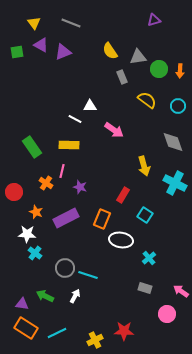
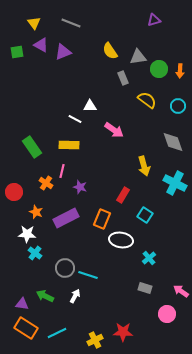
gray rectangle at (122, 77): moved 1 px right, 1 px down
red star at (124, 331): moved 1 px left, 1 px down
